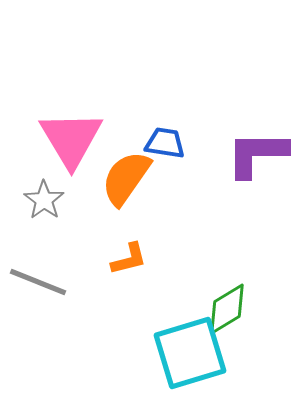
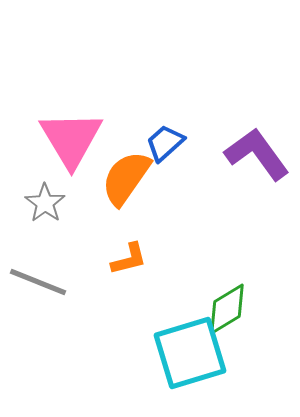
blue trapezoid: rotated 51 degrees counterclockwise
purple L-shape: rotated 54 degrees clockwise
gray star: moved 1 px right, 3 px down
